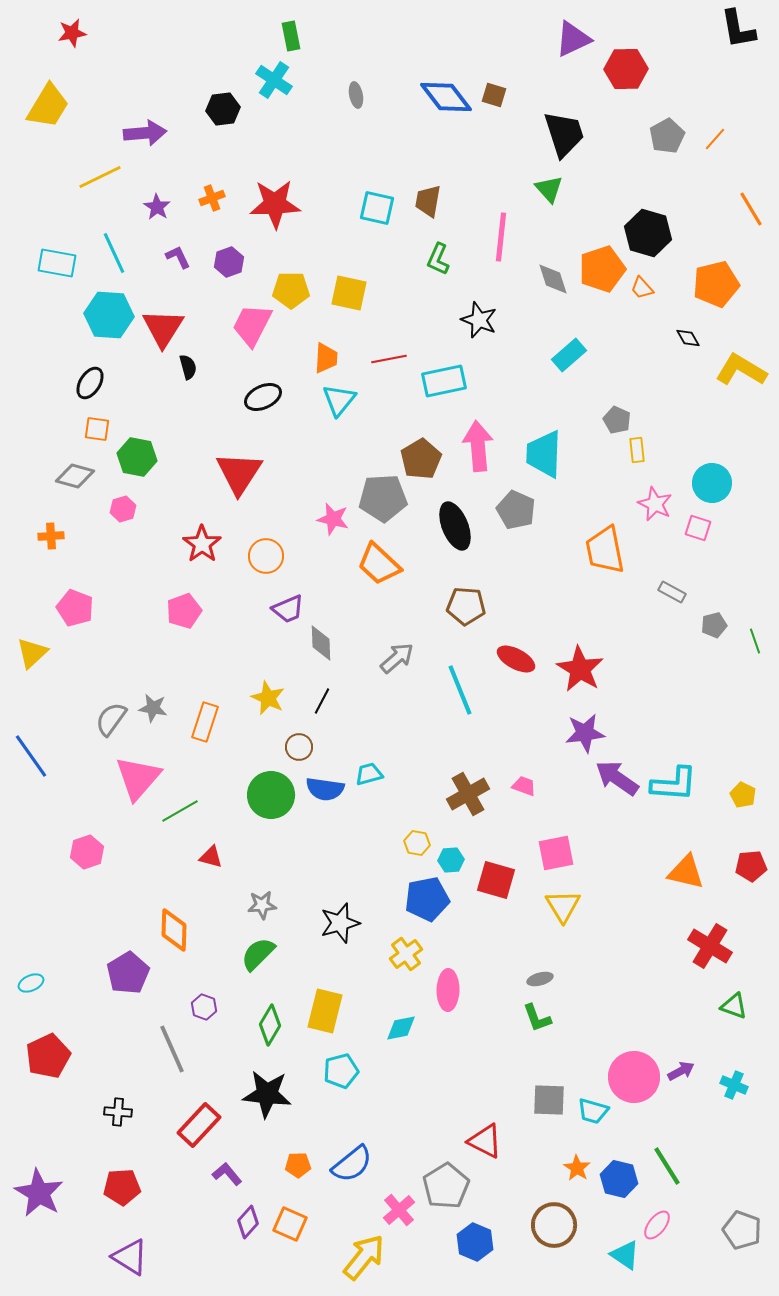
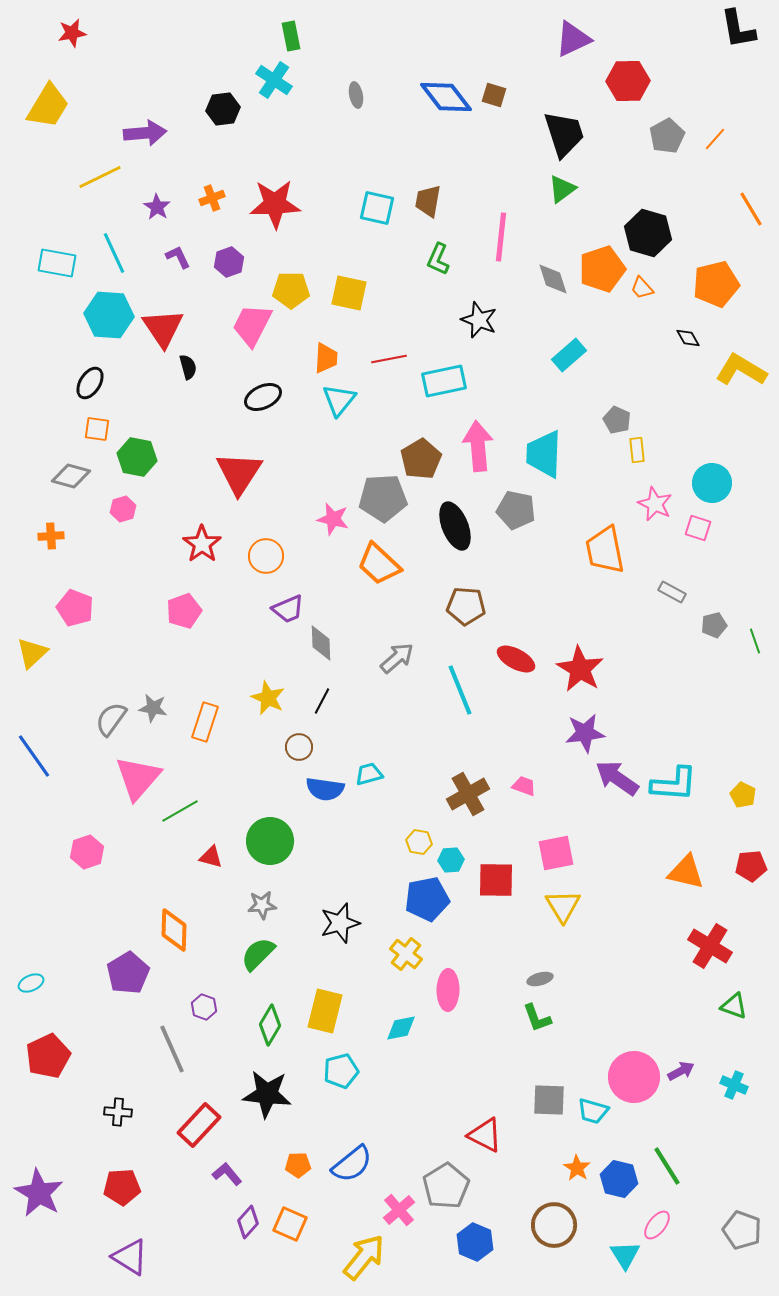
red hexagon at (626, 69): moved 2 px right, 12 px down
green triangle at (549, 189): moved 13 px right; rotated 36 degrees clockwise
red triangle at (163, 328): rotated 6 degrees counterclockwise
gray diamond at (75, 476): moved 4 px left
gray pentagon at (516, 510): rotated 12 degrees counterclockwise
blue line at (31, 756): moved 3 px right
green circle at (271, 795): moved 1 px left, 46 px down
yellow hexagon at (417, 843): moved 2 px right, 1 px up
red square at (496, 880): rotated 15 degrees counterclockwise
yellow cross at (406, 954): rotated 16 degrees counterclockwise
red triangle at (485, 1141): moved 6 px up
cyan triangle at (625, 1255): rotated 24 degrees clockwise
